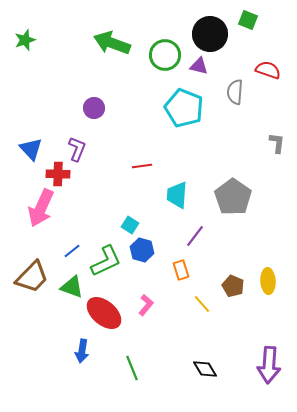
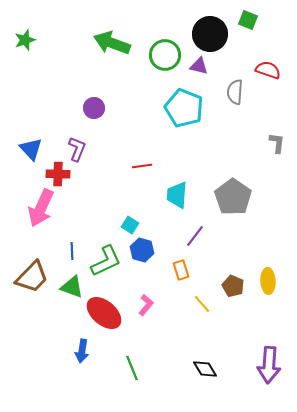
blue line: rotated 54 degrees counterclockwise
